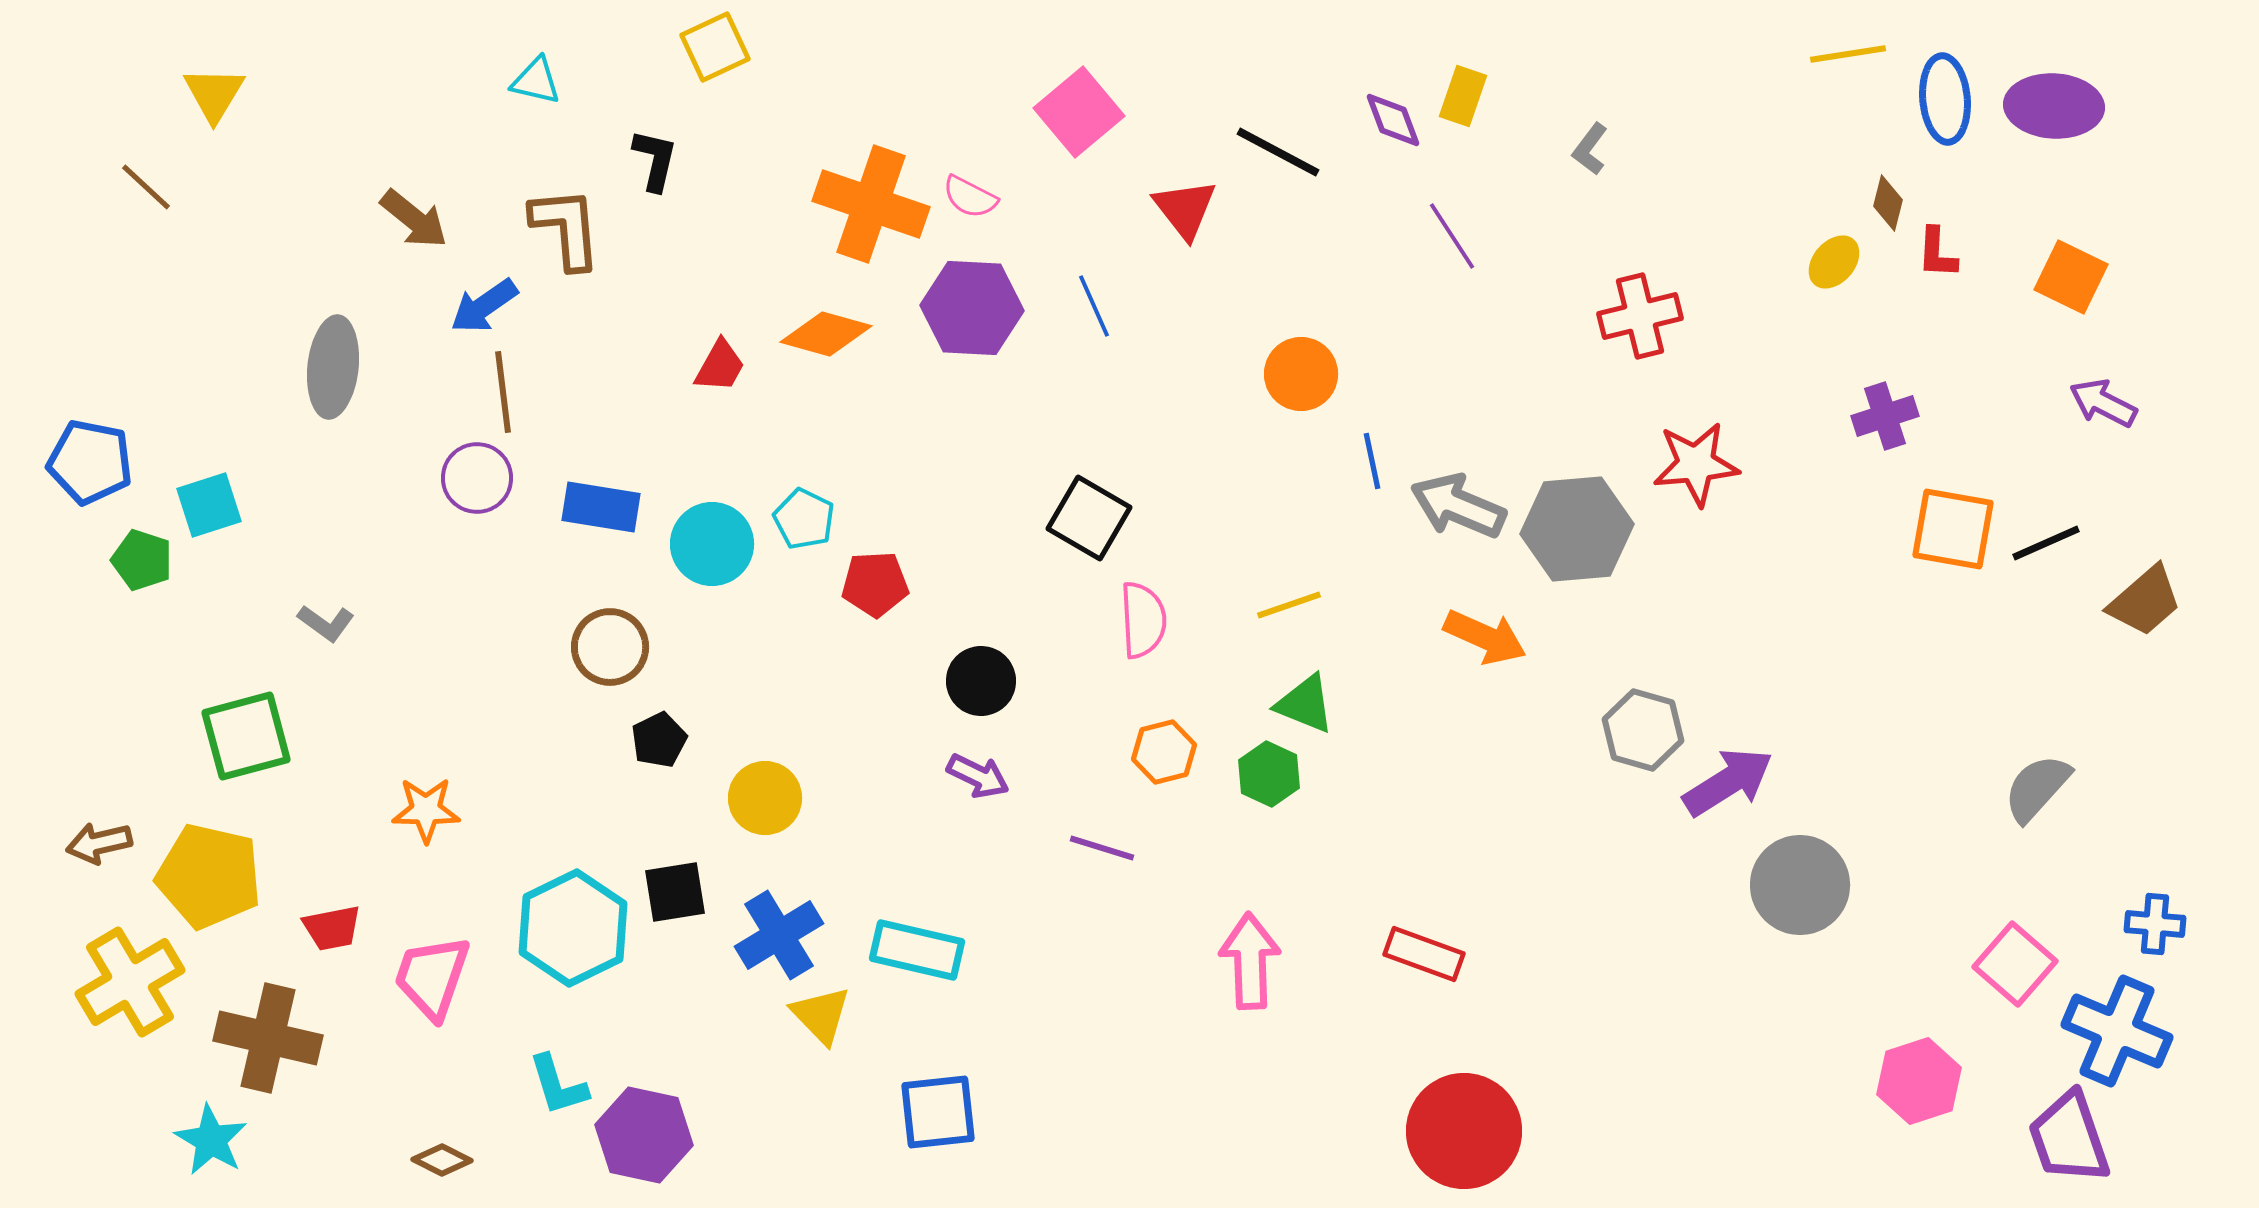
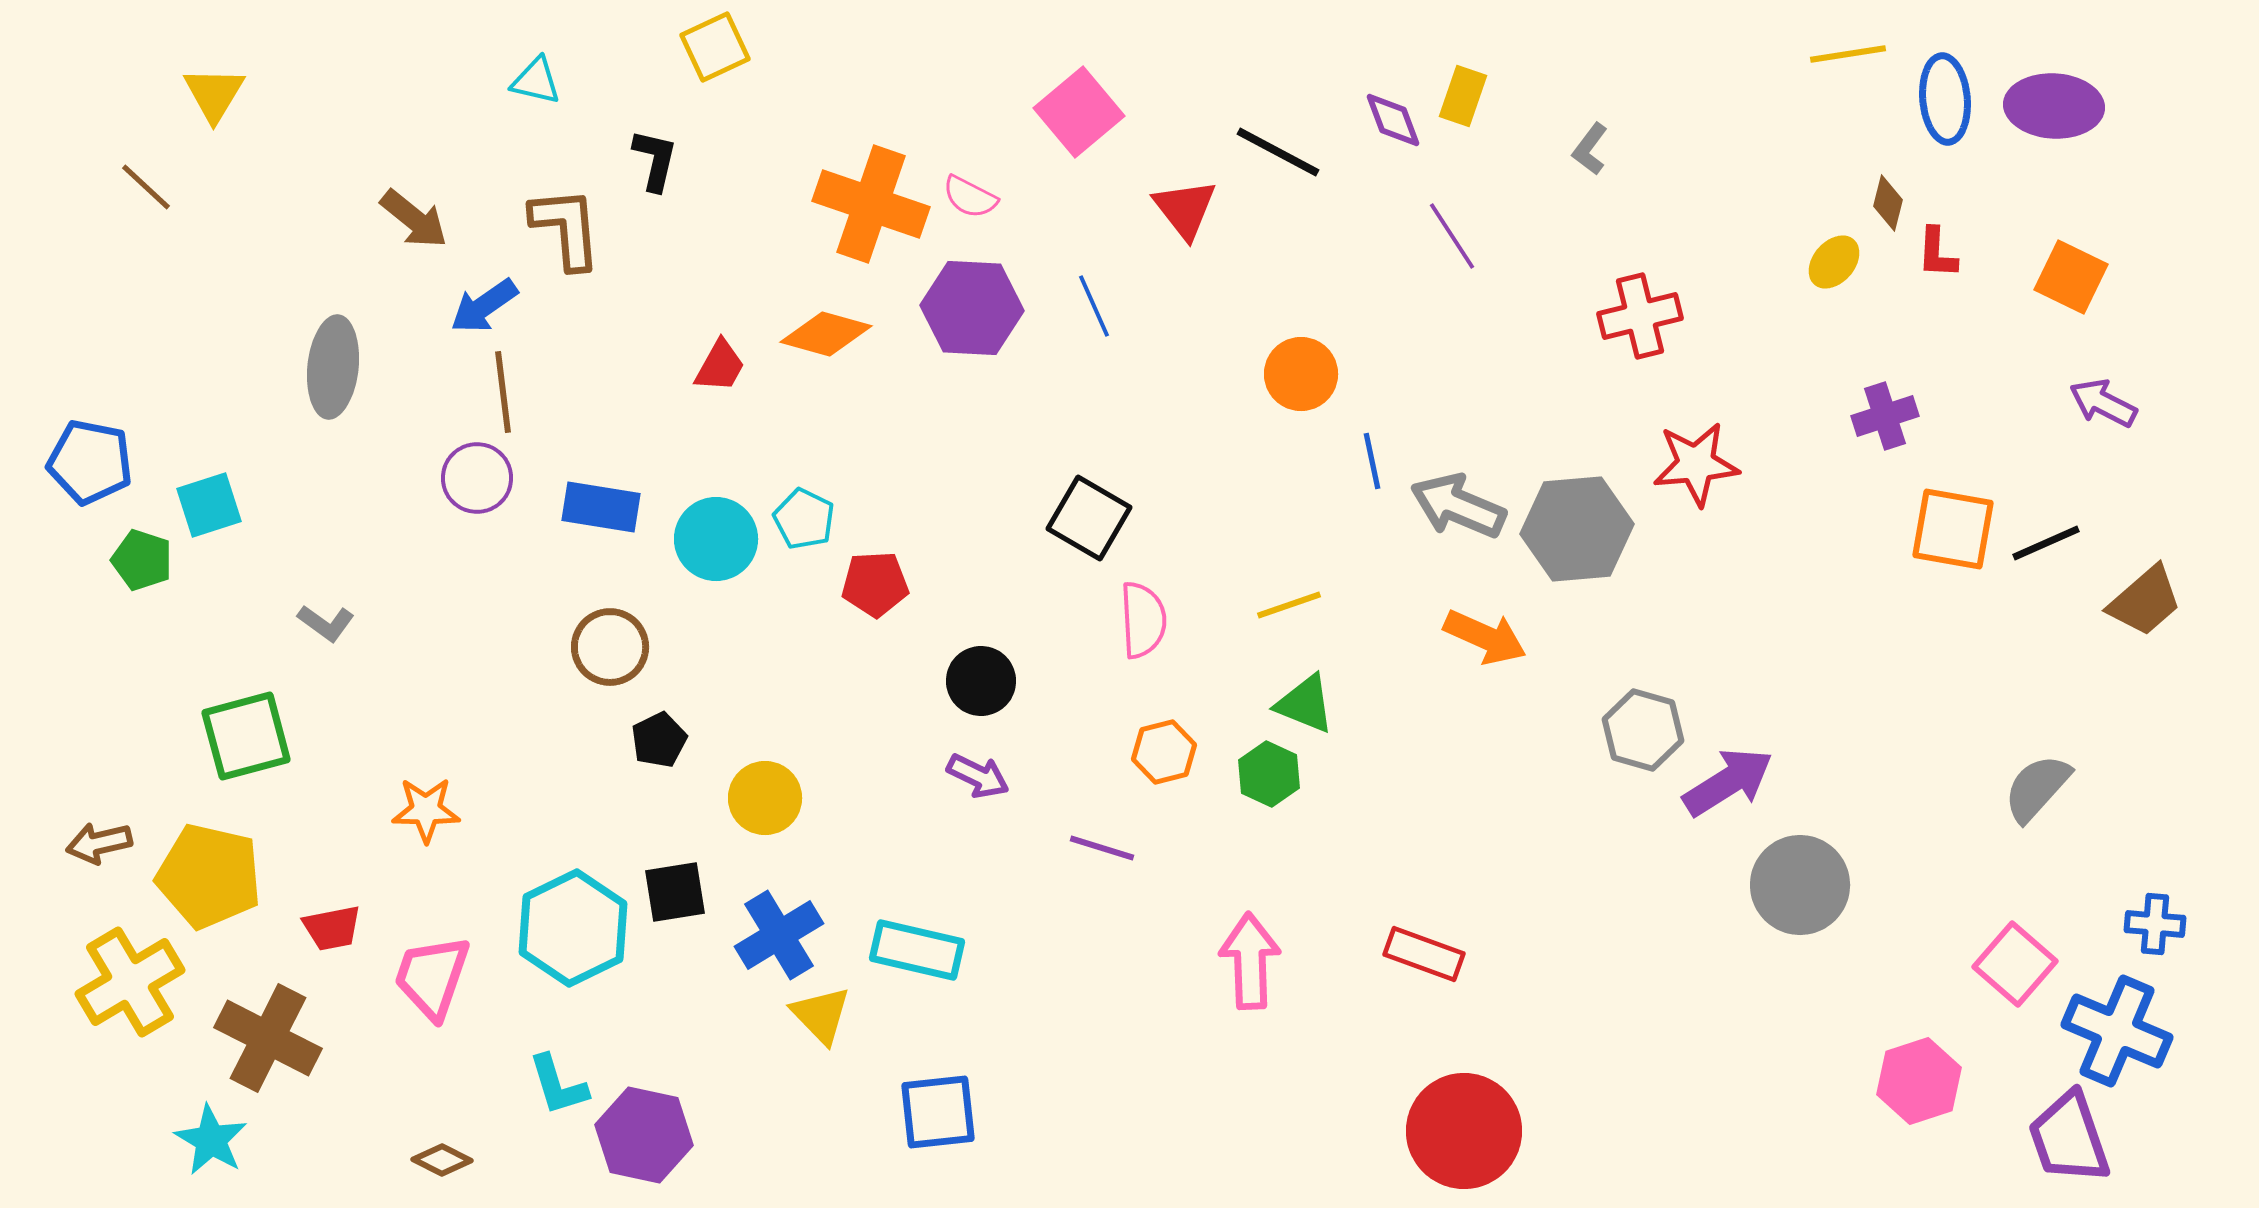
cyan circle at (712, 544): moved 4 px right, 5 px up
brown cross at (268, 1038): rotated 14 degrees clockwise
